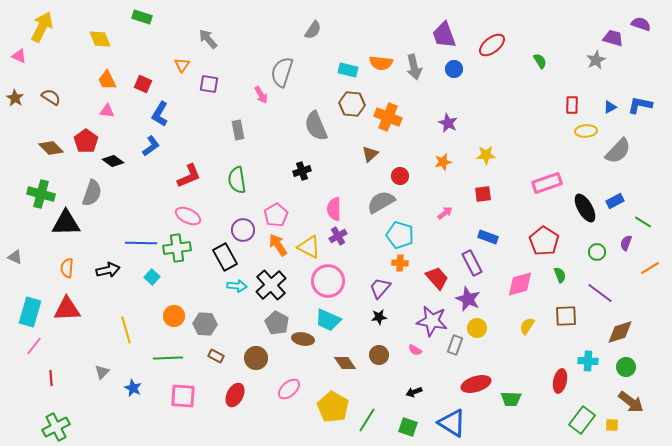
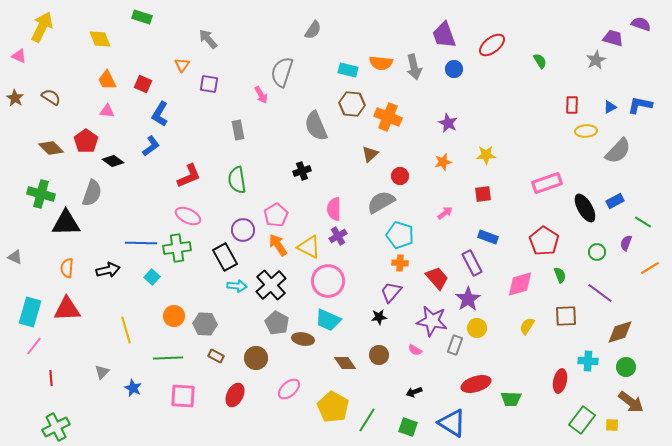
purple trapezoid at (380, 288): moved 11 px right, 4 px down
purple star at (468, 299): rotated 15 degrees clockwise
